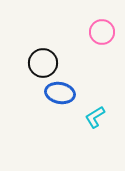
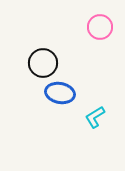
pink circle: moved 2 px left, 5 px up
